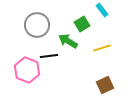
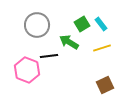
cyan rectangle: moved 1 px left, 14 px down
green arrow: moved 1 px right, 1 px down
